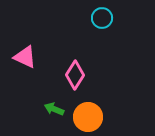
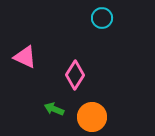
orange circle: moved 4 px right
